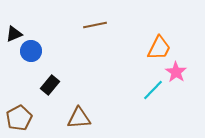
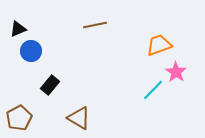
black triangle: moved 4 px right, 5 px up
orange trapezoid: moved 3 px up; rotated 136 degrees counterclockwise
brown triangle: rotated 35 degrees clockwise
